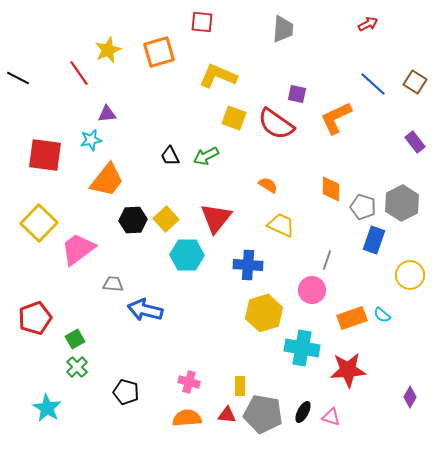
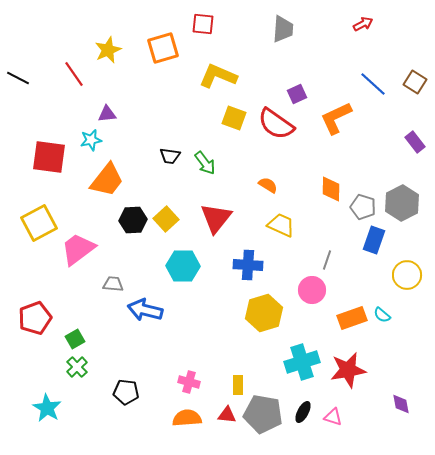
red square at (202, 22): moved 1 px right, 2 px down
red arrow at (368, 24): moved 5 px left
orange square at (159, 52): moved 4 px right, 4 px up
red line at (79, 73): moved 5 px left, 1 px down
purple square at (297, 94): rotated 36 degrees counterclockwise
red square at (45, 155): moved 4 px right, 2 px down
black trapezoid at (170, 156): rotated 55 degrees counterclockwise
green arrow at (206, 156): moved 1 px left, 7 px down; rotated 100 degrees counterclockwise
yellow square at (39, 223): rotated 18 degrees clockwise
cyan hexagon at (187, 255): moved 4 px left, 11 px down
yellow circle at (410, 275): moved 3 px left
cyan cross at (302, 348): moved 14 px down; rotated 28 degrees counterclockwise
red star at (348, 370): rotated 6 degrees counterclockwise
yellow rectangle at (240, 386): moved 2 px left, 1 px up
black pentagon at (126, 392): rotated 10 degrees counterclockwise
purple diamond at (410, 397): moved 9 px left, 7 px down; rotated 40 degrees counterclockwise
pink triangle at (331, 417): moved 2 px right
